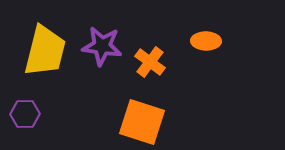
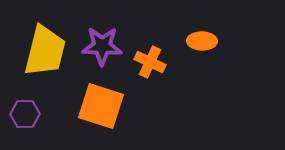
orange ellipse: moved 4 px left
purple star: rotated 6 degrees counterclockwise
orange cross: rotated 12 degrees counterclockwise
orange square: moved 41 px left, 16 px up
